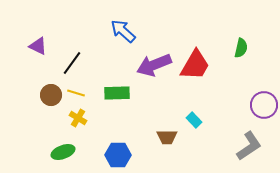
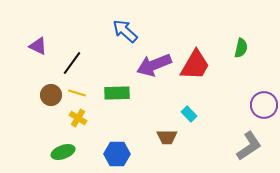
blue arrow: moved 2 px right
yellow line: moved 1 px right
cyan rectangle: moved 5 px left, 6 px up
blue hexagon: moved 1 px left, 1 px up
